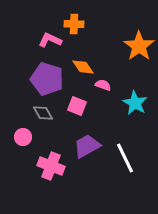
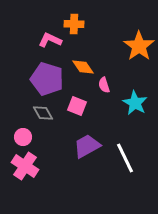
pink semicircle: moved 1 px right; rotated 126 degrees counterclockwise
pink cross: moved 26 px left; rotated 12 degrees clockwise
